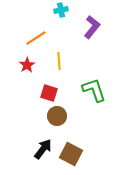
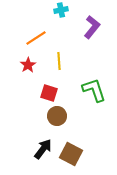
red star: moved 1 px right
